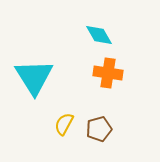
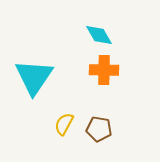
orange cross: moved 4 px left, 3 px up; rotated 8 degrees counterclockwise
cyan triangle: rotated 6 degrees clockwise
brown pentagon: rotated 25 degrees clockwise
